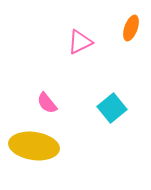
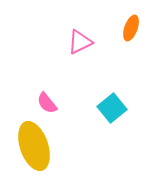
yellow ellipse: rotated 63 degrees clockwise
